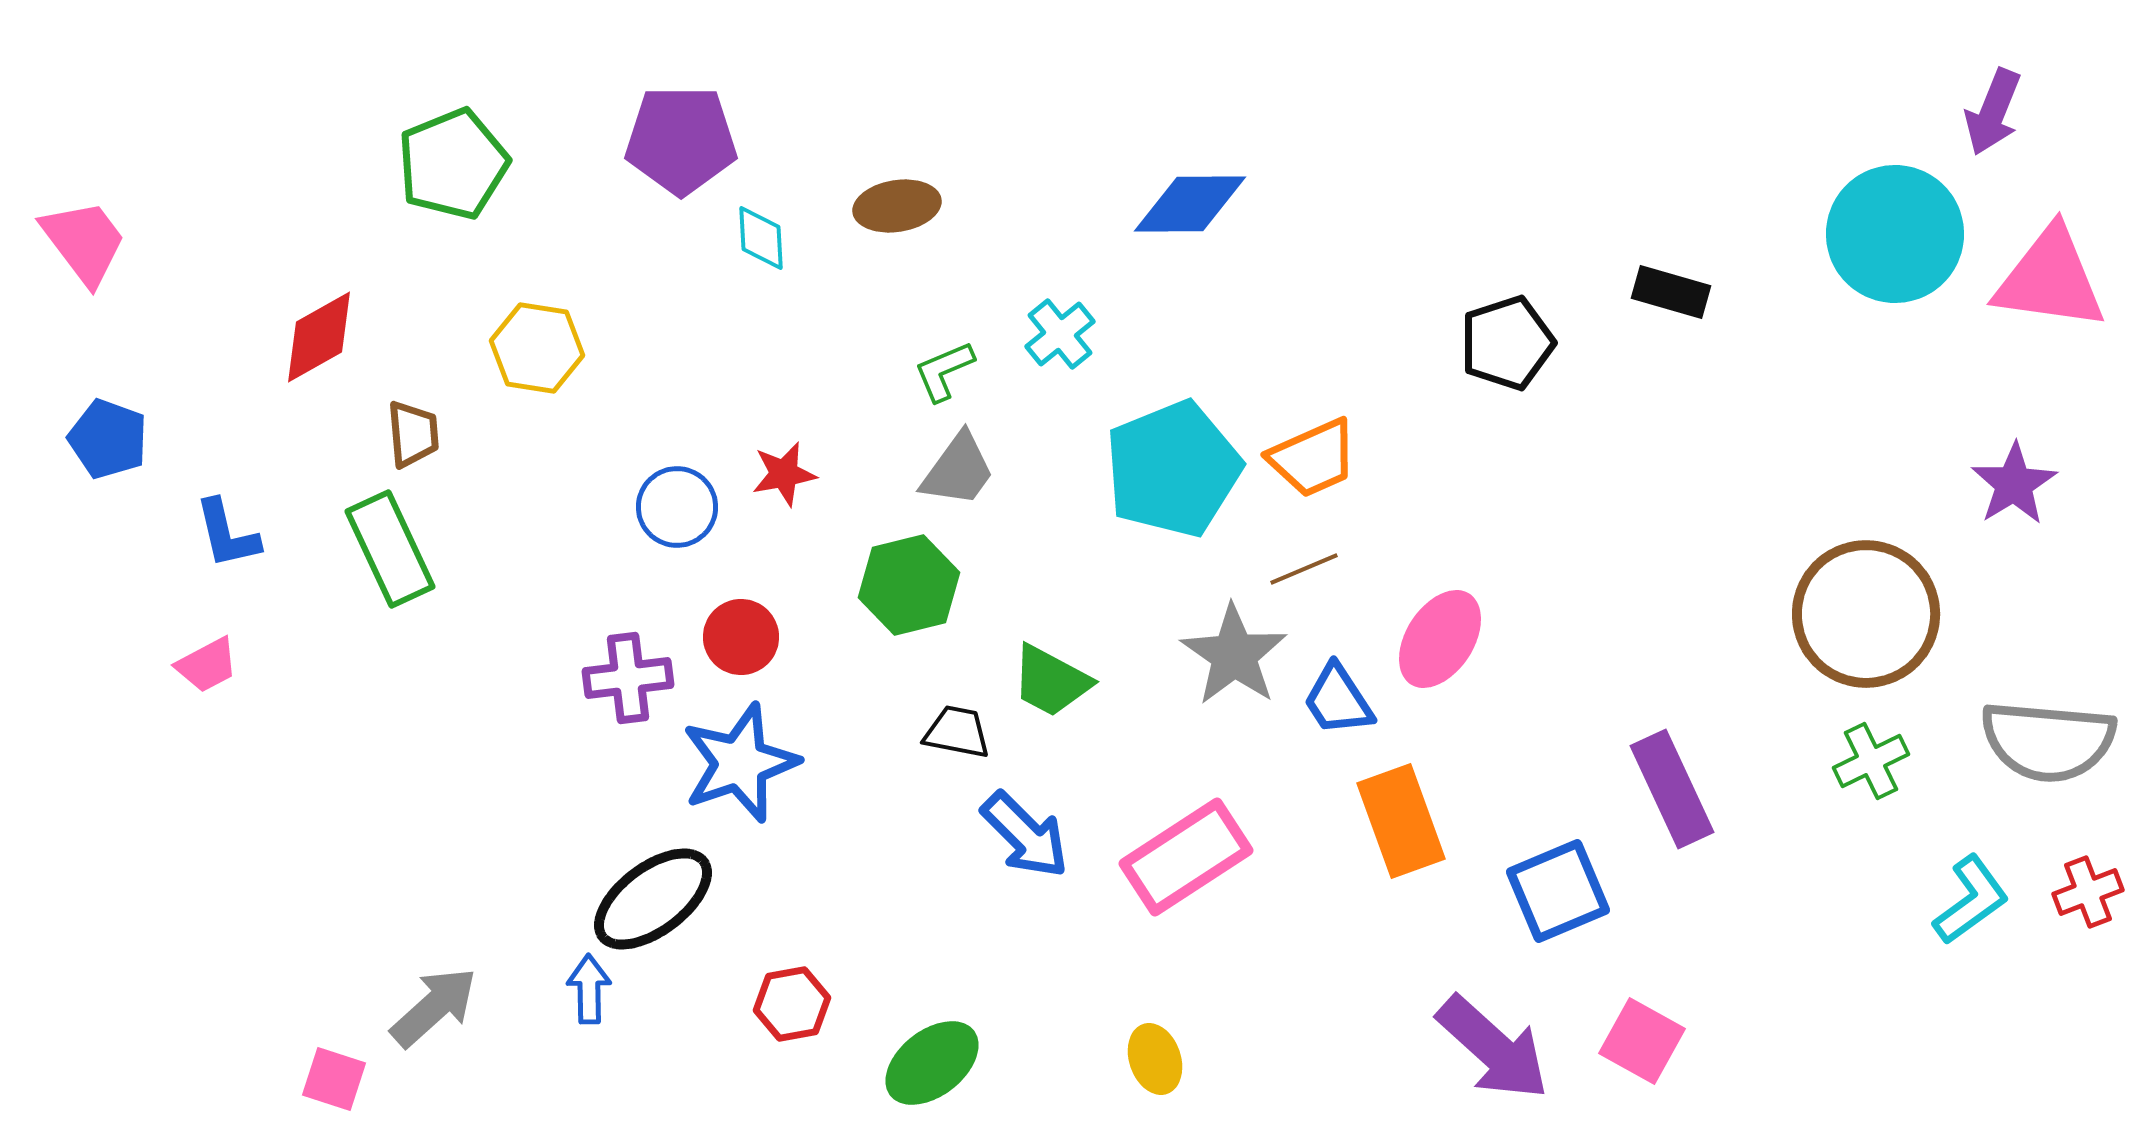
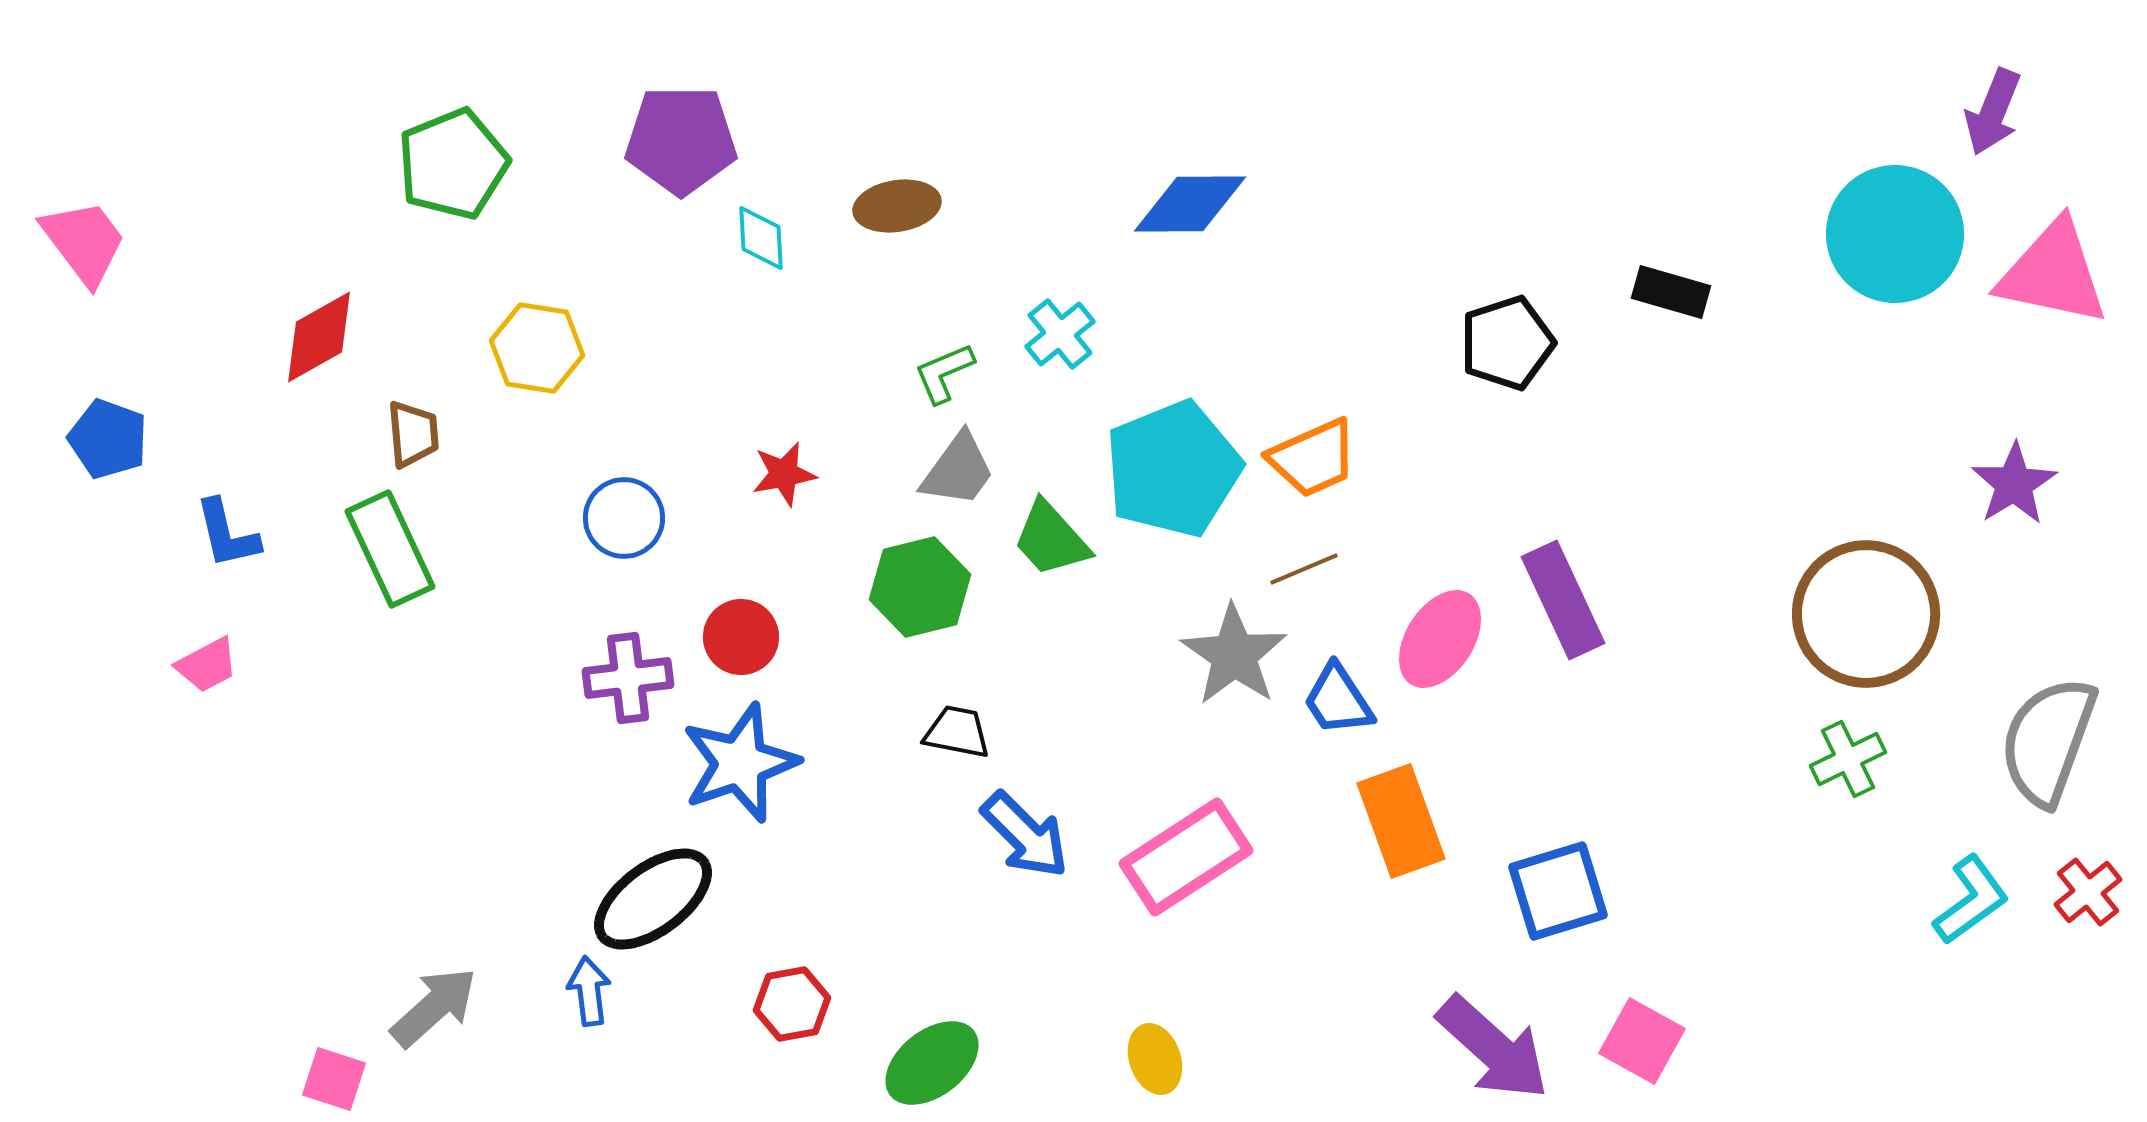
pink triangle at (2050, 279): moved 3 px right, 6 px up; rotated 4 degrees clockwise
green L-shape at (944, 371): moved 2 px down
blue circle at (677, 507): moved 53 px left, 11 px down
green hexagon at (909, 585): moved 11 px right, 2 px down
green trapezoid at (1051, 681): moved 142 px up; rotated 20 degrees clockwise
gray semicircle at (2048, 741): rotated 105 degrees clockwise
green cross at (1871, 761): moved 23 px left, 2 px up
purple rectangle at (1672, 789): moved 109 px left, 189 px up
blue square at (1558, 891): rotated 6 degrees clockwise
red cross at (2088, 892): rotated 18 degrees counterclockwise
blue arrow at (589, 989): moved 2 px down; rotated 6 degrees counterclockwise
